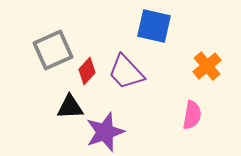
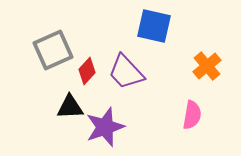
purple star: moved 5 px up
